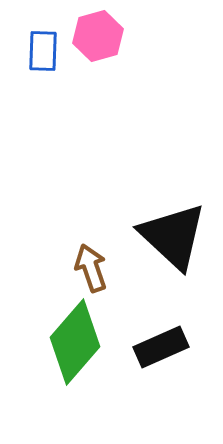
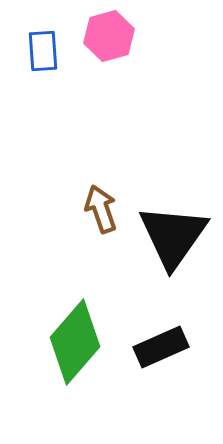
pink hexagon: moved 11 px right
blue rectangle: rotated 6 degrees counterclockwise
black triangle: rotated 22 degrees clockwise
brown arrow: moved 10 px right, 59 px up
